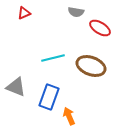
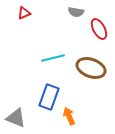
red ellipse: moved 1 px left, 1 px down; rotated 30 degrees clockwise
brown ellipse: moved 2 px down
gray triangle: moved 31 px down
